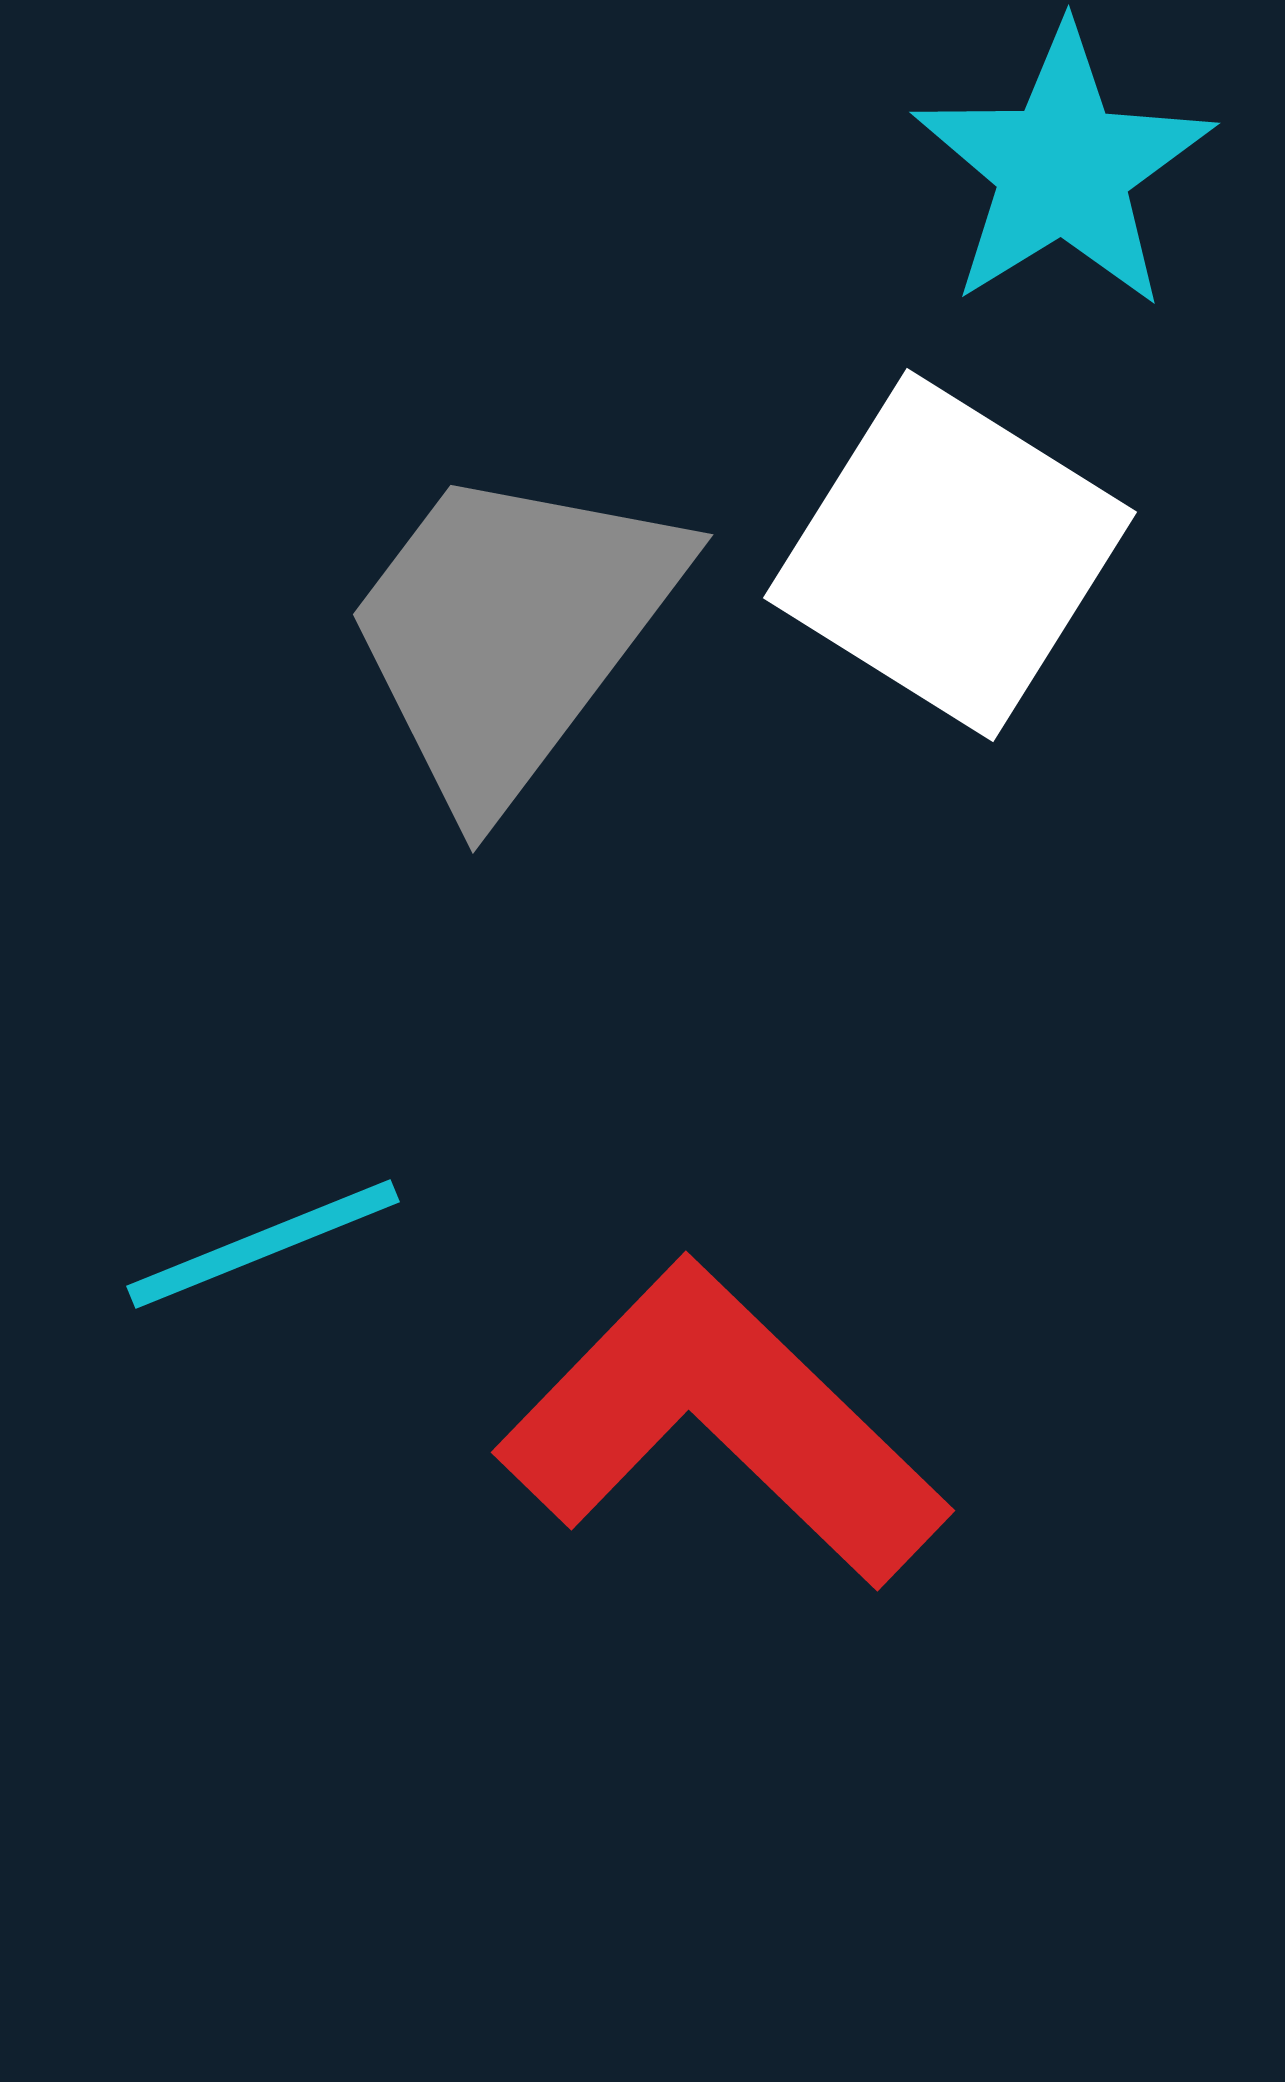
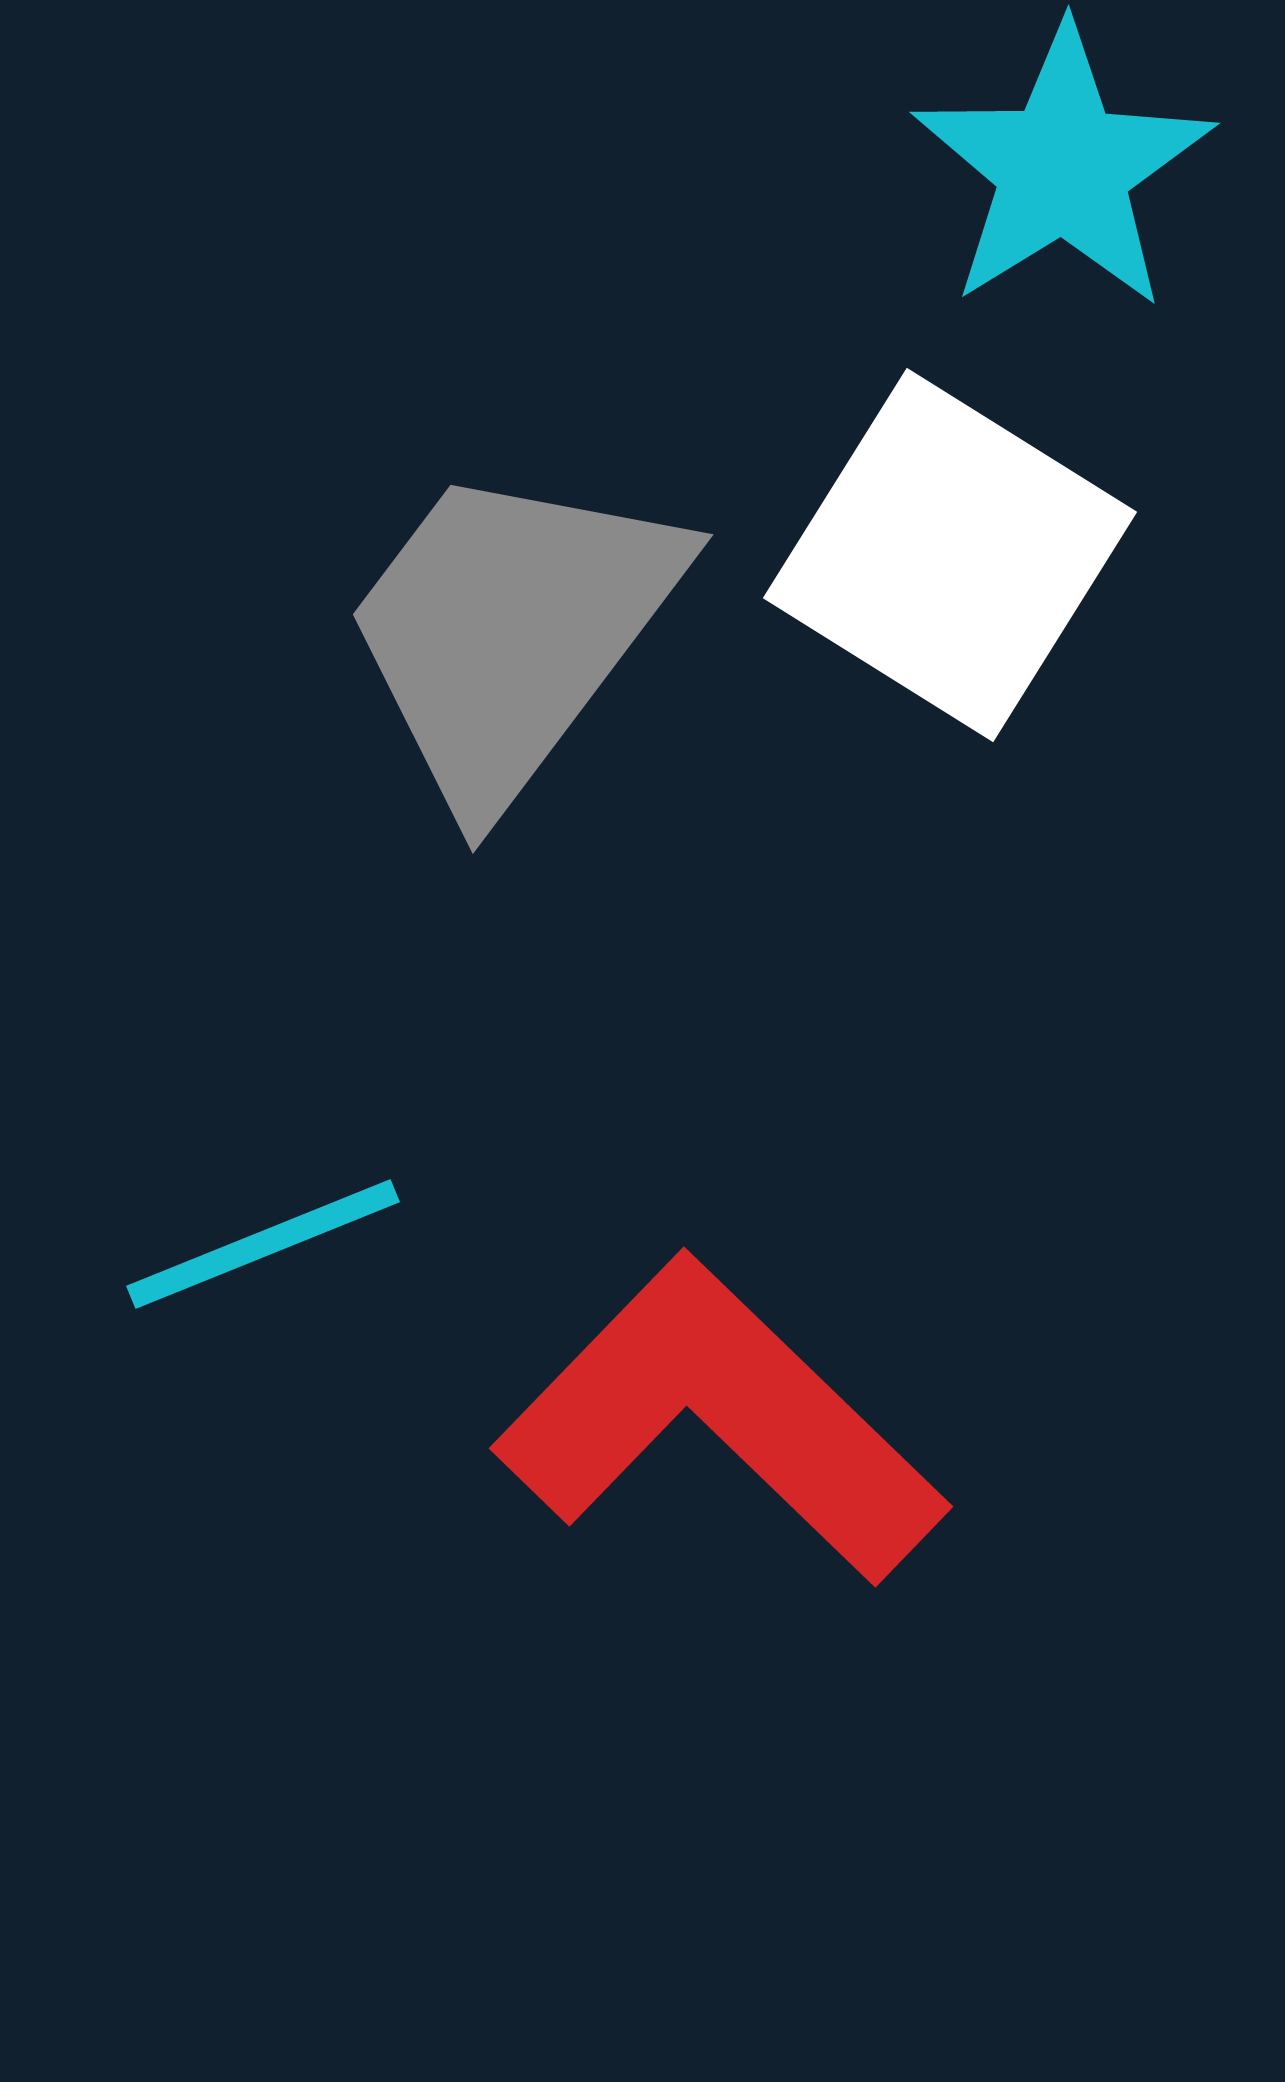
red L-shape: moved 2 px left, 4 px up
